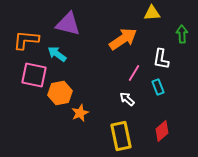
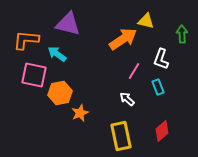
yellow triangle: moved 6 px left, 8 px down; rotated 18 degrees clockwise
white L-shape: rotated 10 degrees clockwise
pink line: moved 2 px up
